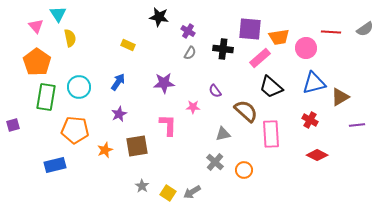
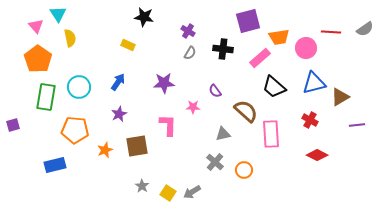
black star at (159, 17): moved 15 px left
purple square at (250, 29): moved 2 px left, 8 px up; rotated 20 degrees counterclockwise
orange pentagon at (37, 62): moved 1 px right, 3 px up
black trapezoid at (271, 87): moved 3 px right
